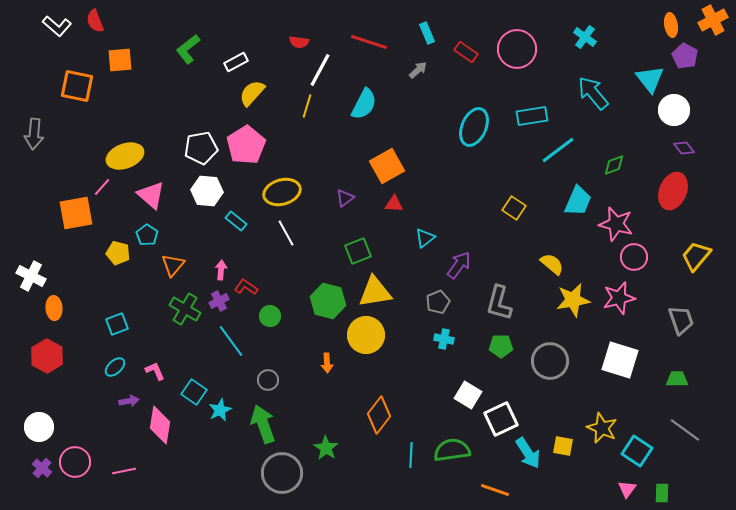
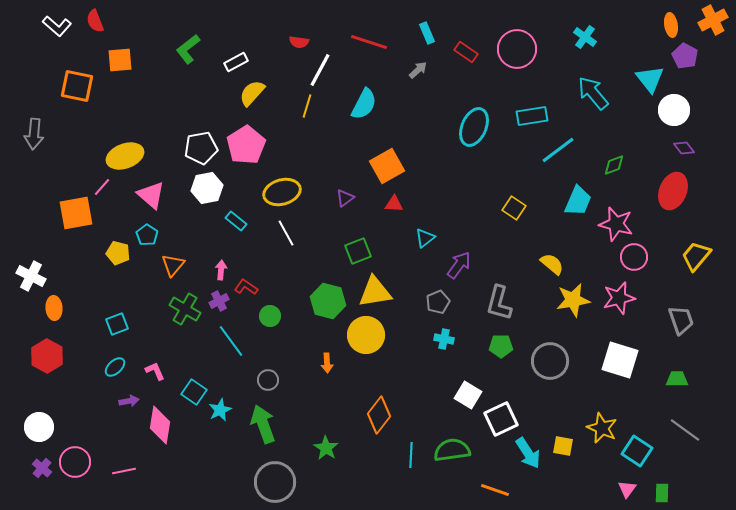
white hexagon at (207, 191): moved 3 px up; rotated 16 degrees counterclockwise
gray circle at (282, 473): moved 7 px left, 9 px down
